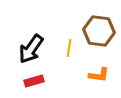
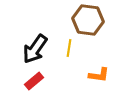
brown hexagon: moved 11 px left, 11 px up
black arrow: moved 4 px right
red rectangle: rotated 24 degrees counterclockwise
